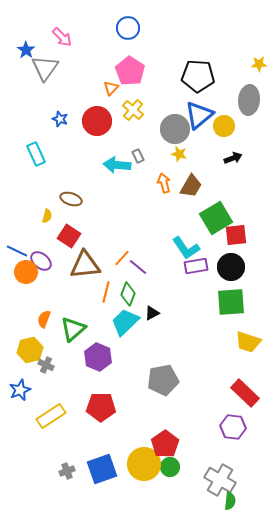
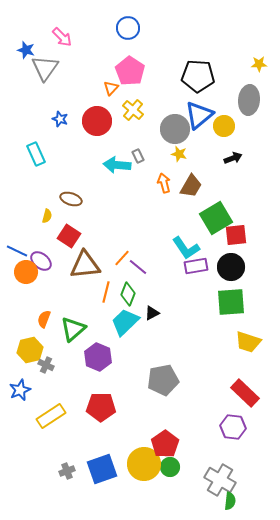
blue star at (26, 50): rotated 18 degrees counterclockwise
